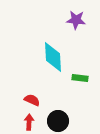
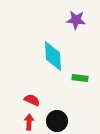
cyan diamond: moved 1 px up
black circle: moved 1 px left
